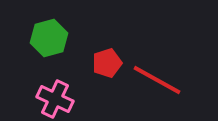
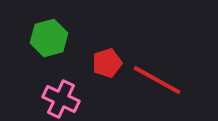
pink cross: moved 6 px right
